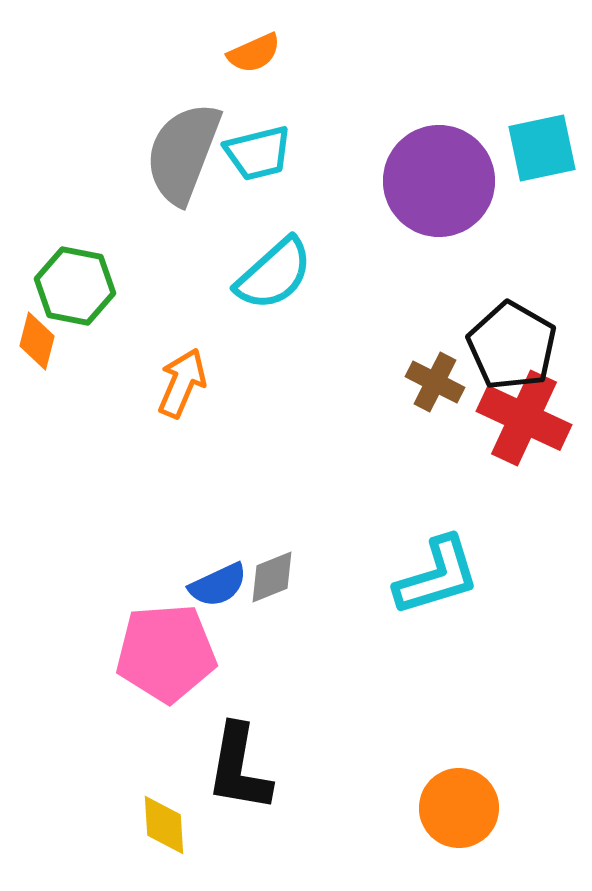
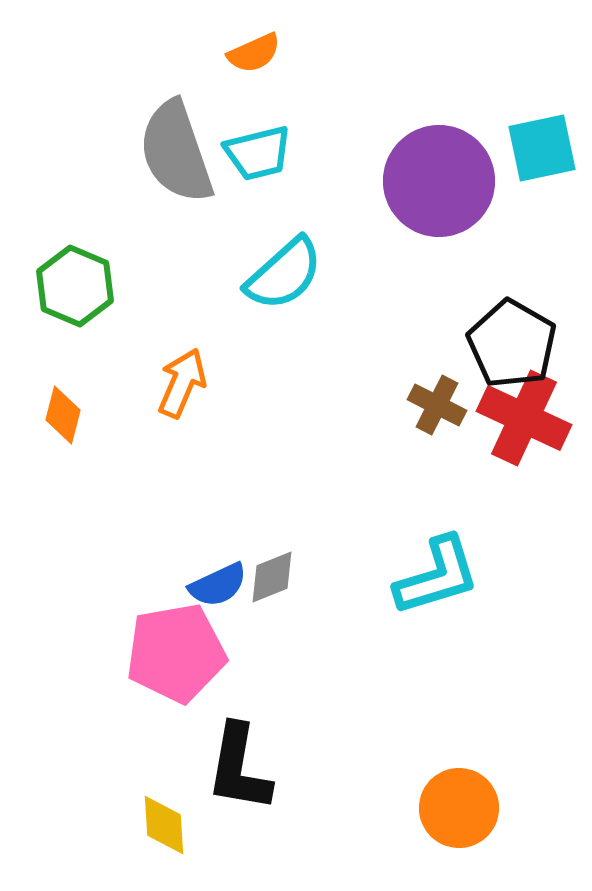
gray semicircle: moved 7 px left, 1 px up; rotated 40 degrees counterclockwise
cyan semicircle: moved 10 px right
green hexagon: rotated 12 degrees clockwise
orange diamond: moved 26 px right, 74 px down
black pentagon: moved 2 px up
brown cross: moved 2 px right, 23 px down
pink pentagon: moved 10 px right; rotated 6 degrees counterclockwise
